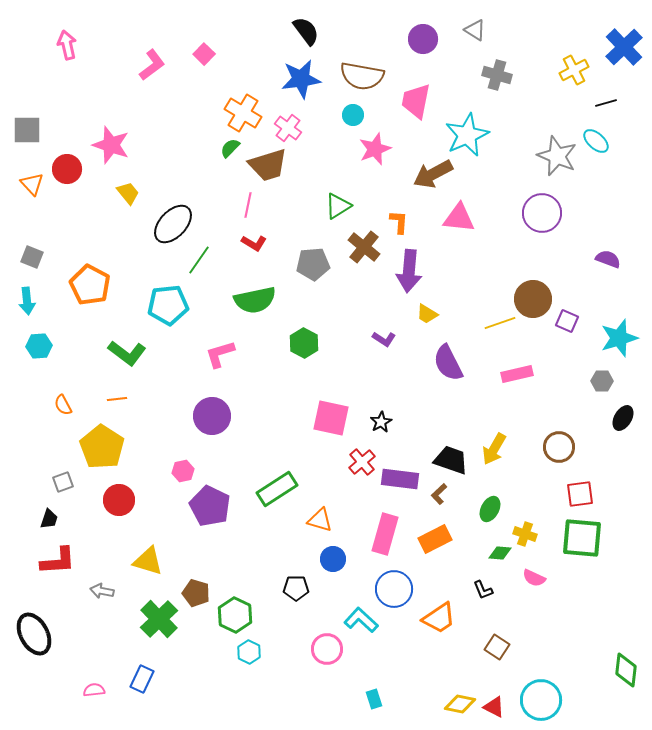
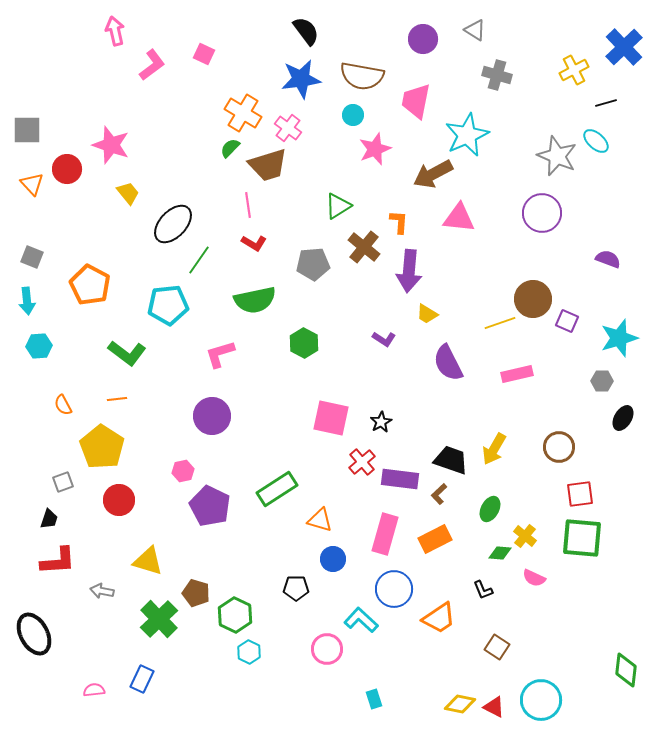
pink arrow at (67, 45): moved 48 px right, 14 px up
pink square at (204, 54): rotated 20 degrees counterclockwise
pink line at (248, 205): rotated 20 degrees counterclockwise
yellow cross at (525, 534): moved 2 px down; rotated 20 degrees clockwise
